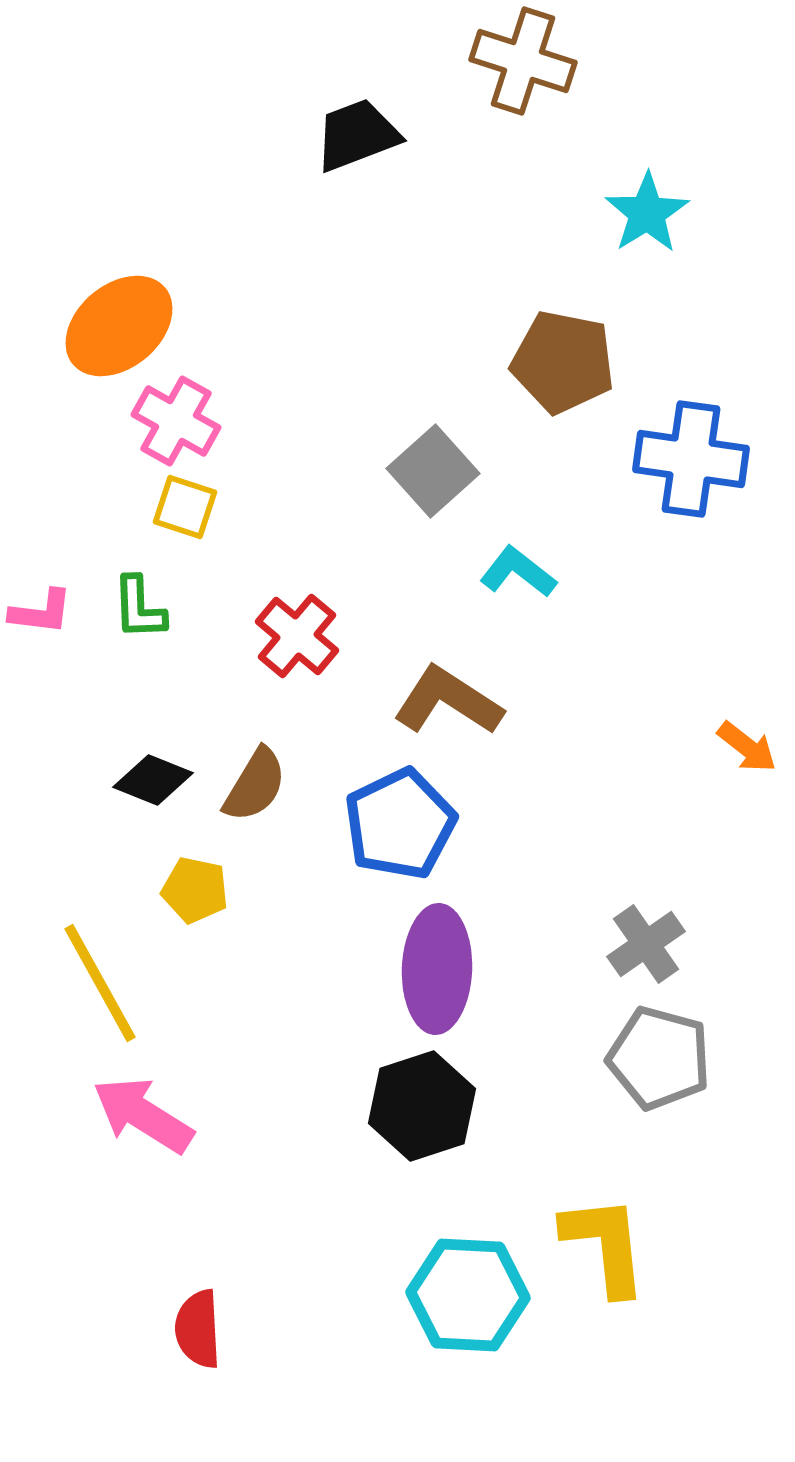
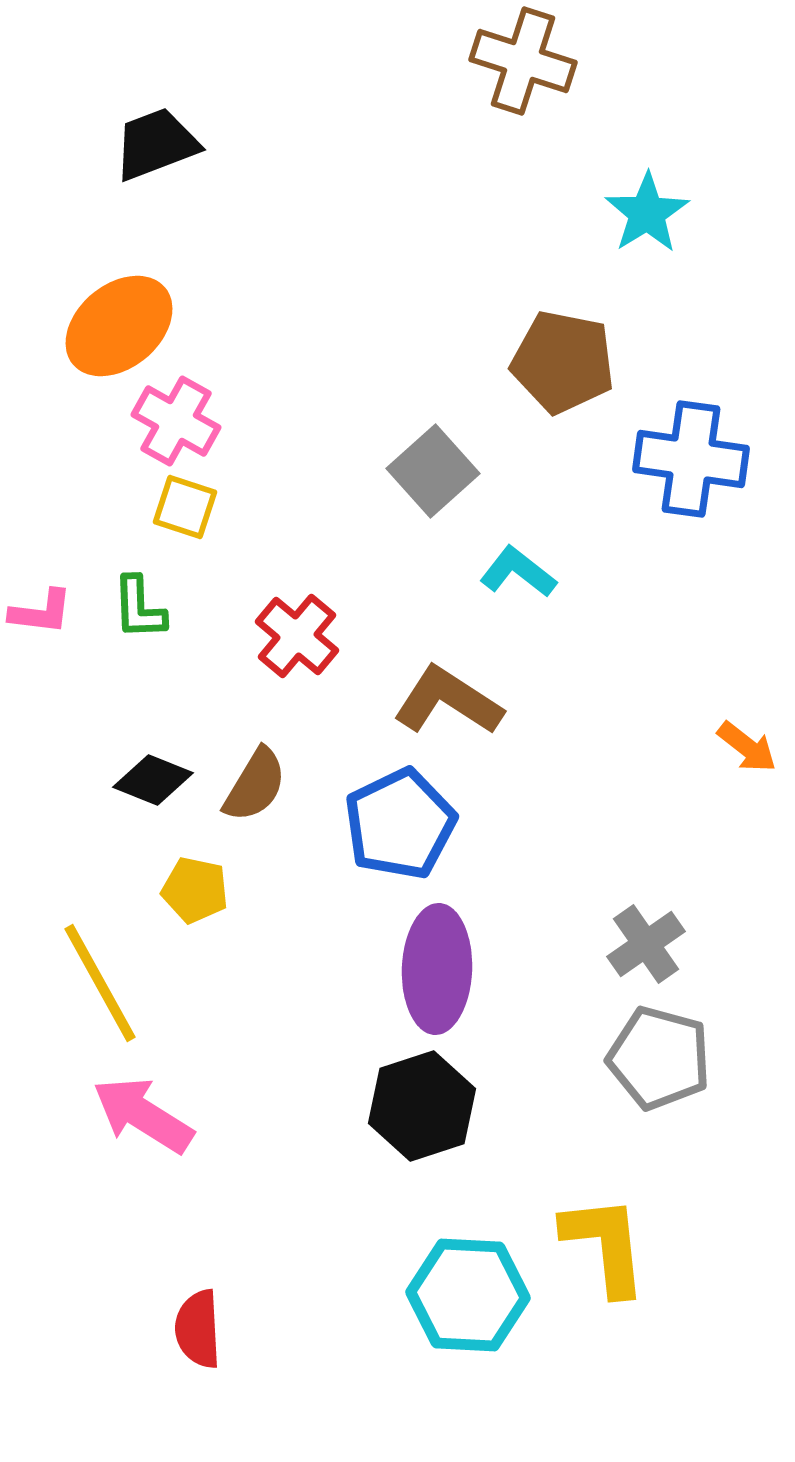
black trapezoid: moved 201 px left, 9 px down
